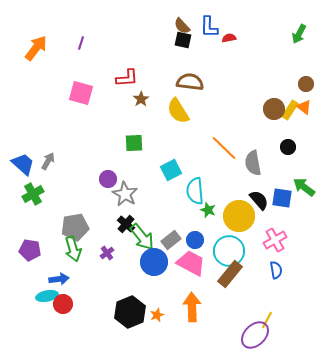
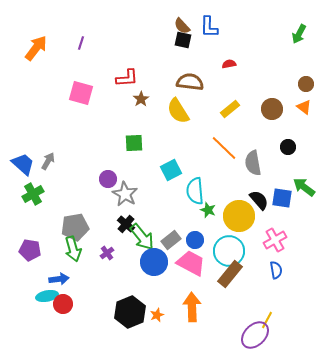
red semicircle at (229, 38): moved 26 px down
brown circle at (274, 109): moved 2 px left
yellow rectangle at (290, 110): moved 60 px left, 1 px up; rotated 18 degrees clockwise
